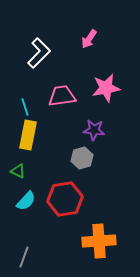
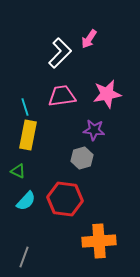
white L-shape: moved 21 px right
pink star: moved 1 px right, 6 px down
red hexagon: rotated 16 degrees clockwise
